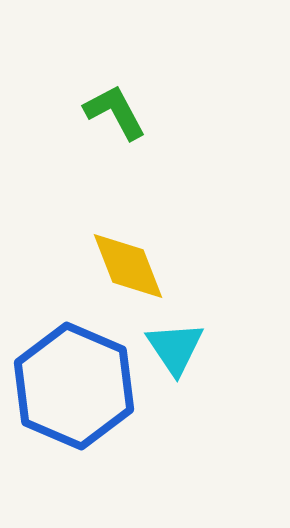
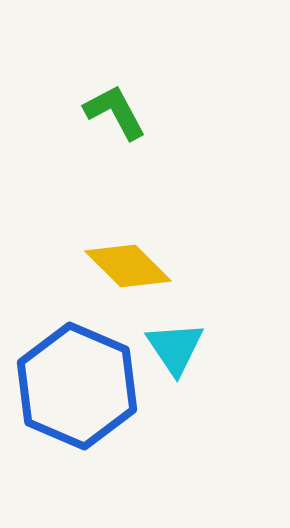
yellow diamond: rotated 24 degrees counterclockwise
blue hexagon: moved 3 px right
